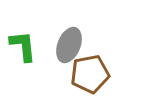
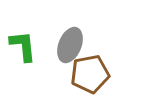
gray ellipse: moved 1 px right
